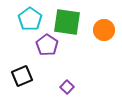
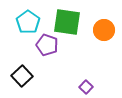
cyan pentagon: moved 2 px left, 3 px down
purple pentagon: rotated 15 degrees counterclockwise
black square: rotated 20 degrees counterclockwise
purple square: moved 19 px right
